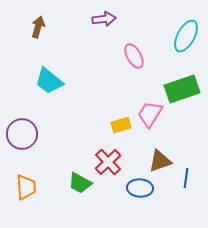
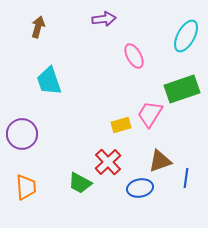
cyan trapezoid: rotated 32 degrees clockwise
blue ellipse: rotated 15 degrees counterclockwise
